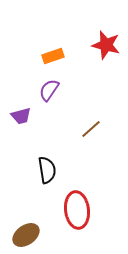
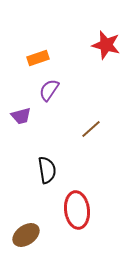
orange rectangle: moved 15 px left, 2 px down
